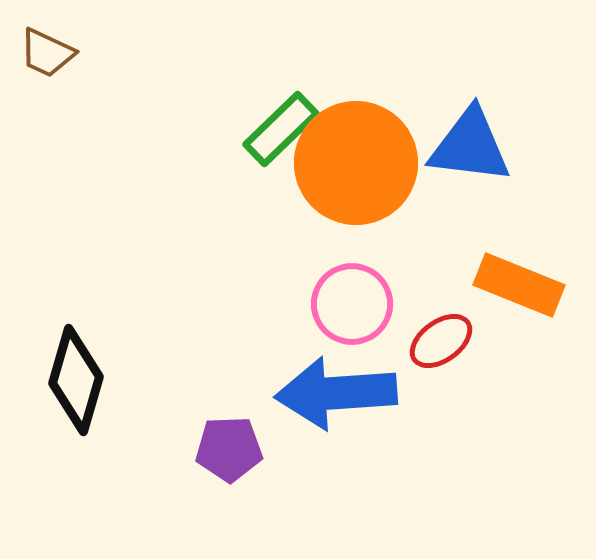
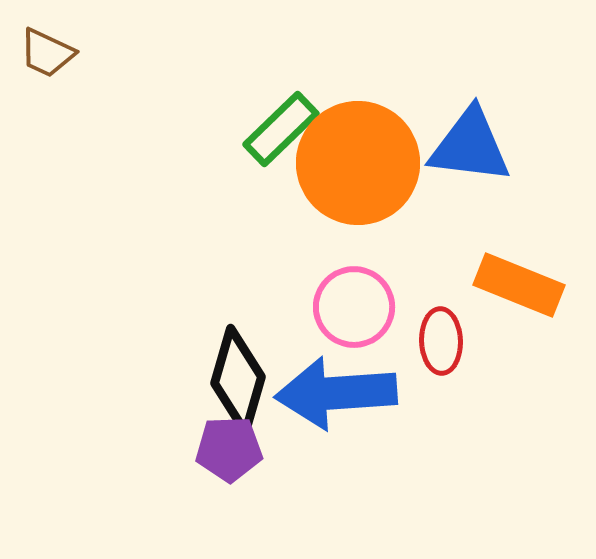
orange circle: moved 2 px right
pink circle: moved 2 px right, 3 px down
red ellipse: rotated 56 degrees counterclockwise
black diamond: moved 162 px right
